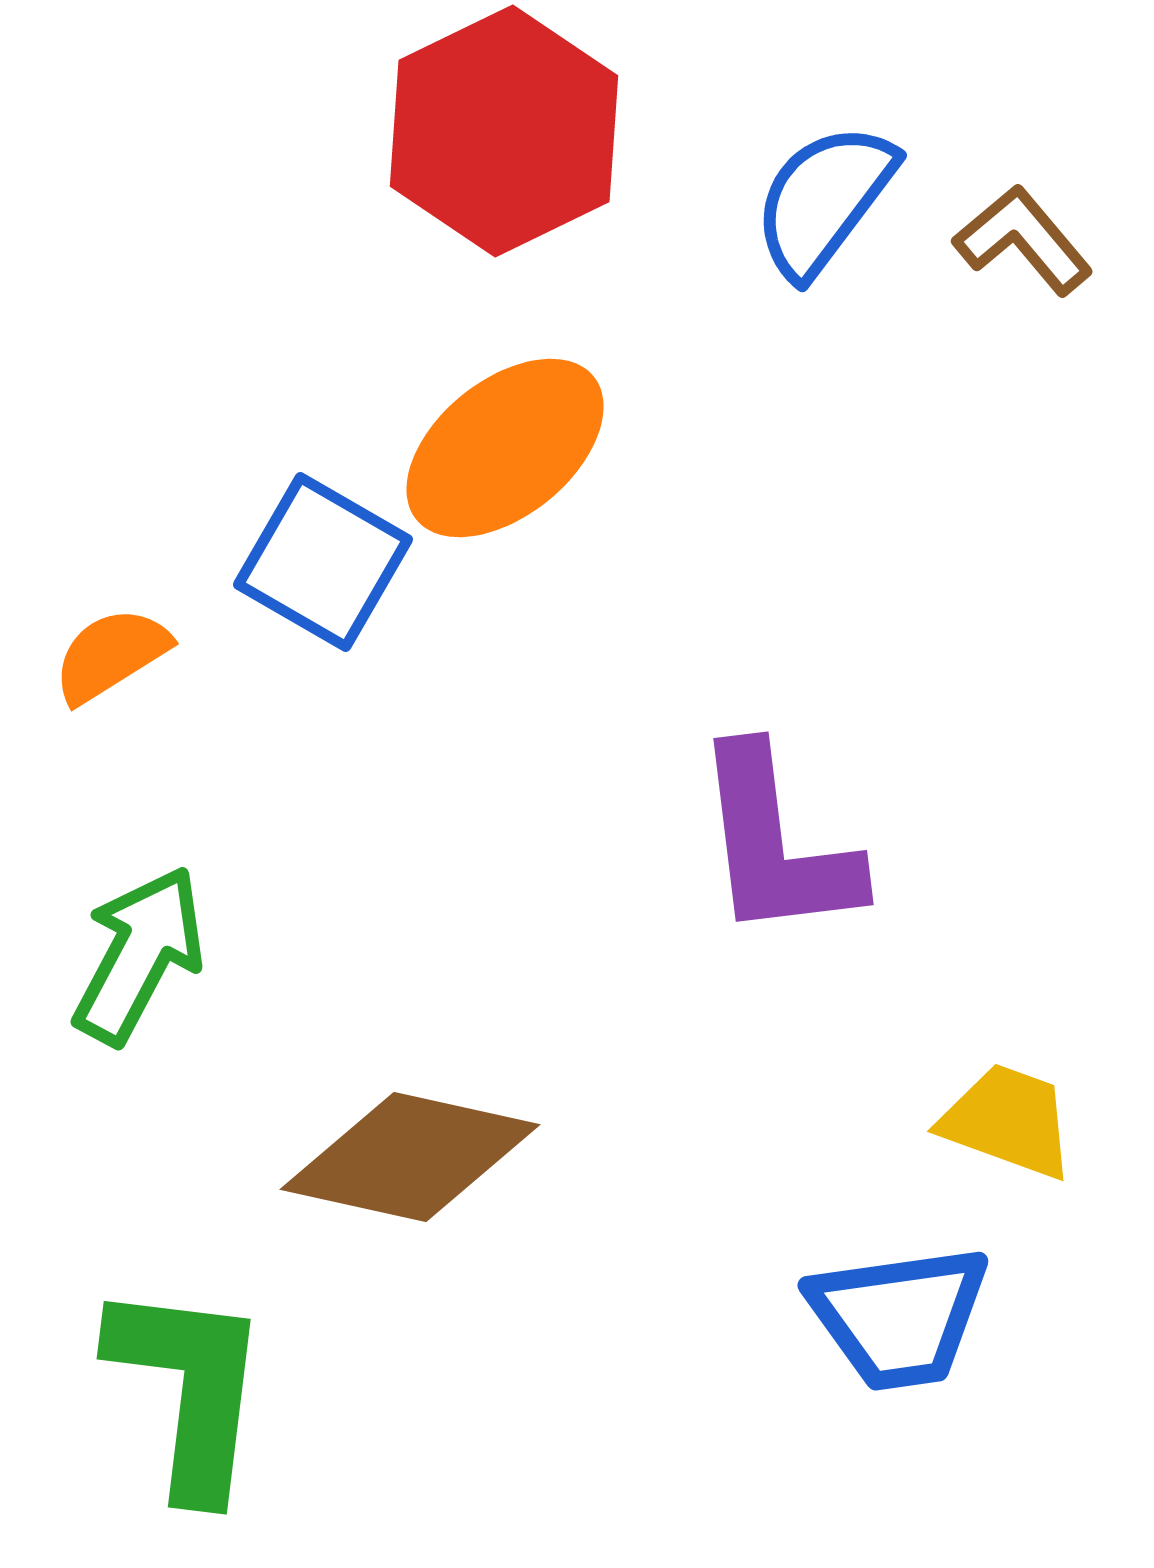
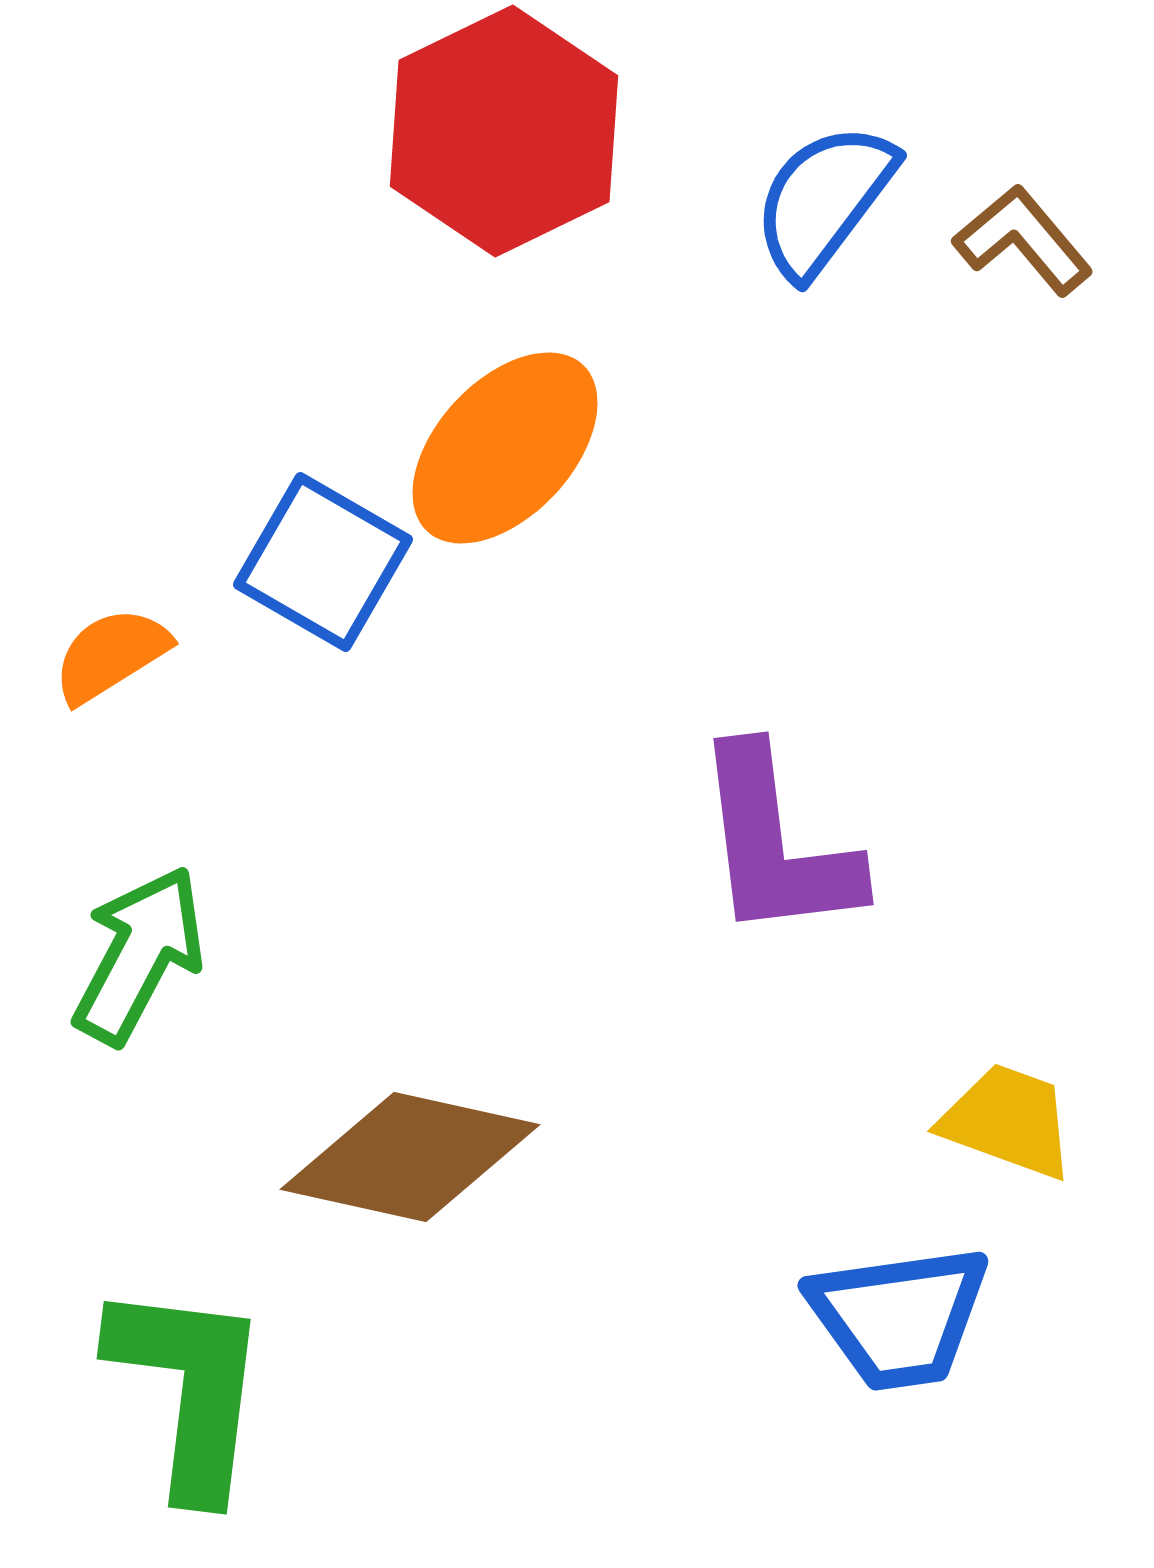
orange ellipse: rotated 8 degrees counterclockwise
